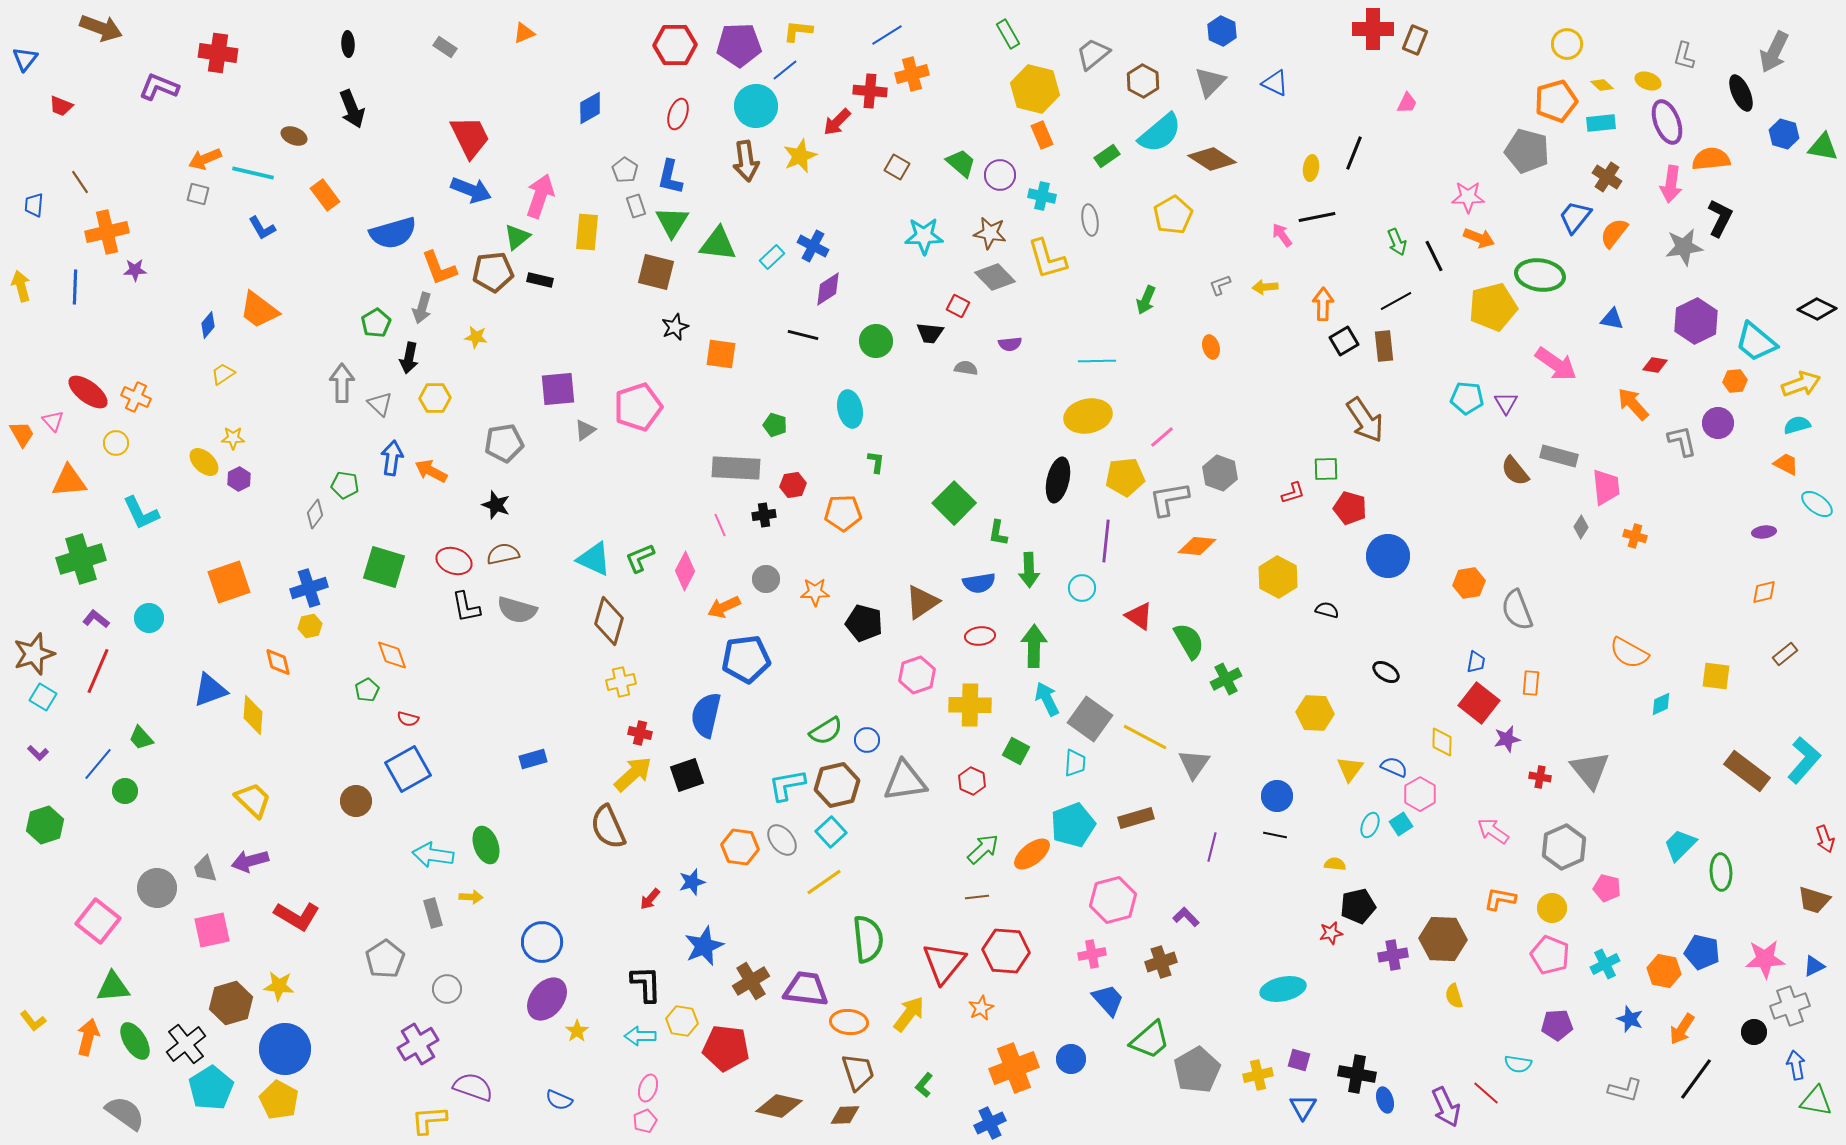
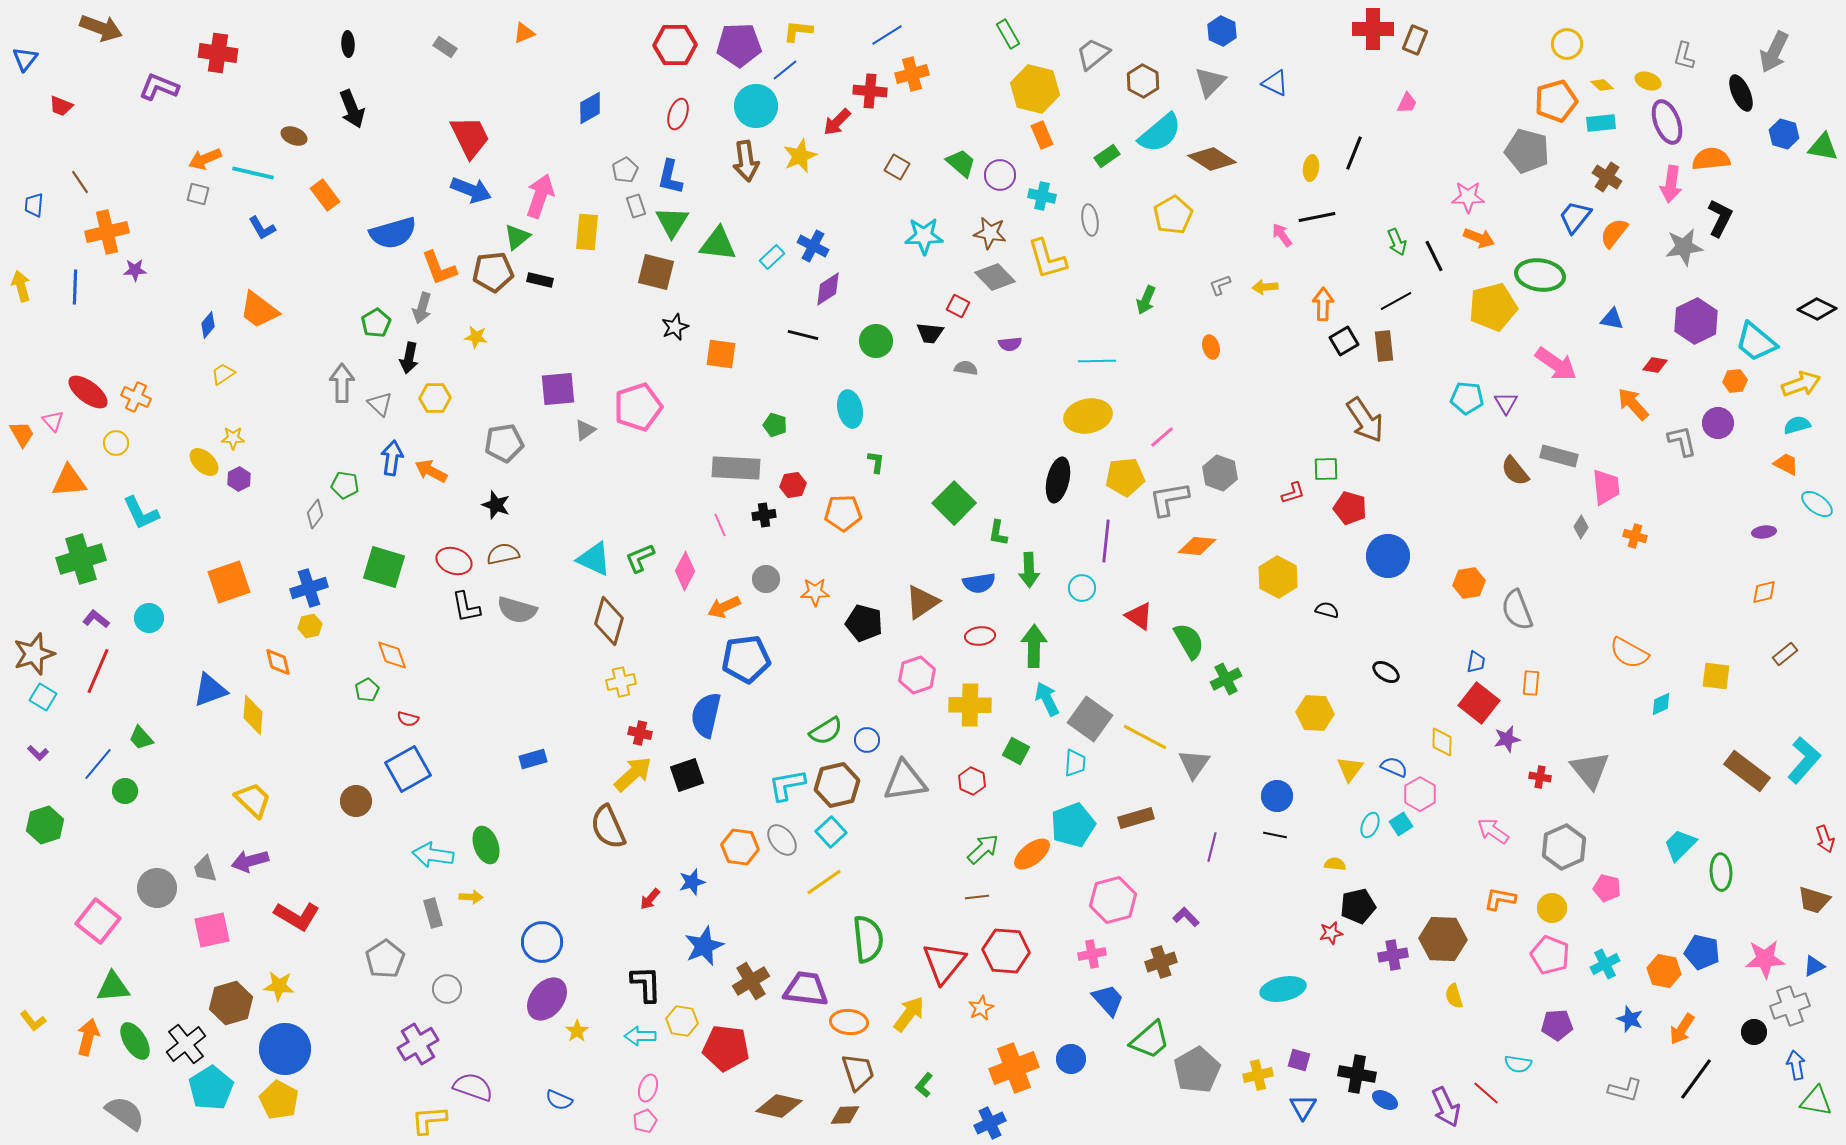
gray pentagon at (625, 170): rotated 10 degrees clockwise
blue ellipse at (1385, 1100): rotated 45 degrees counterclockwise
